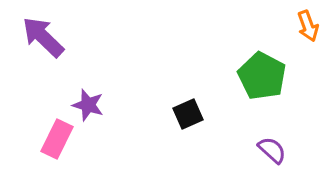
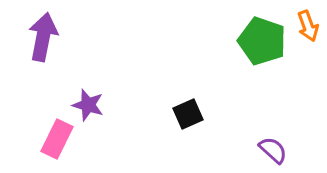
purple arrow: rotated 57 degrees clockwise
green pentagon: moved 35 px up; rotated 9 degrees counterclockwise
purple semicircle: moved 1 px right
